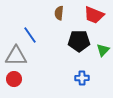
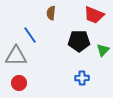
brown semicircle: moved 8 px left
red circle: moved 5 px right, 4 px down
